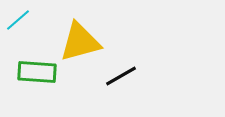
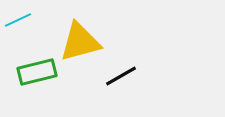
cyan line: rotated 16 degrees clockwise
green rectangle: rotated 18 degrees counterclockwise
